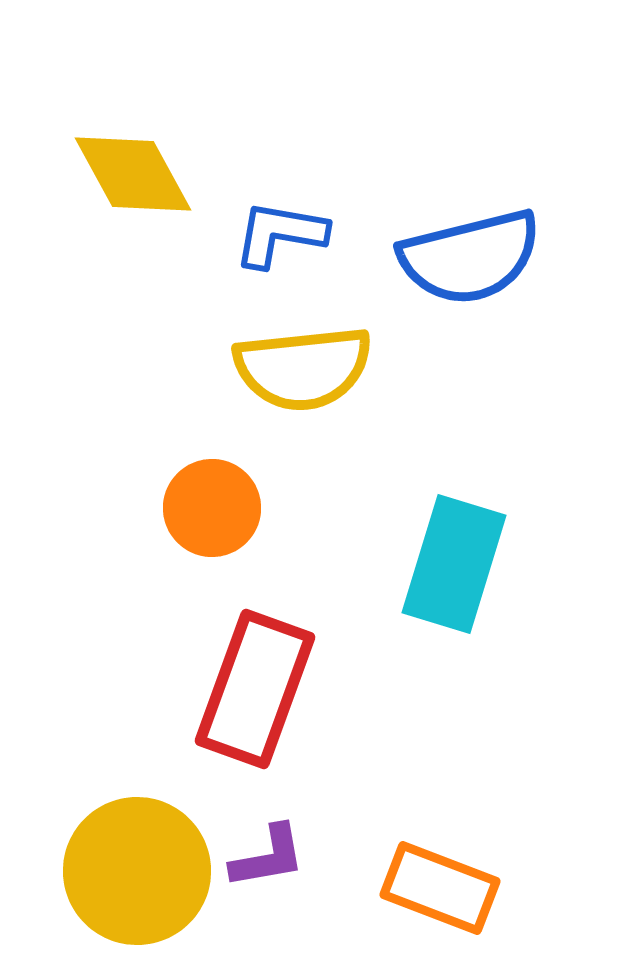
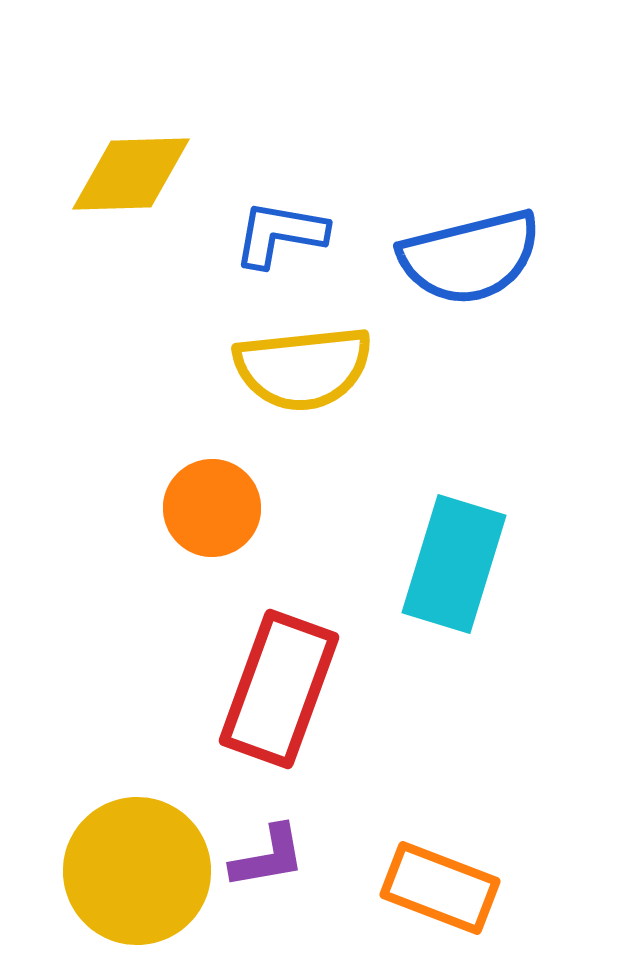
yellow diamond: moved 2 px left; rotated 63 degrees counterclockwise
red rectangle: moved 24 px right
